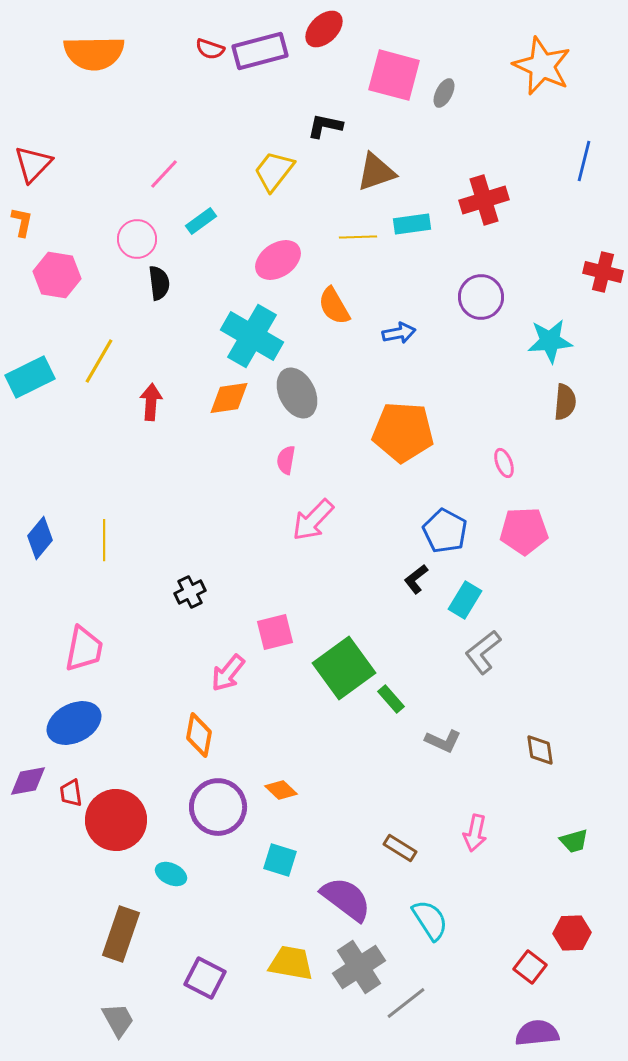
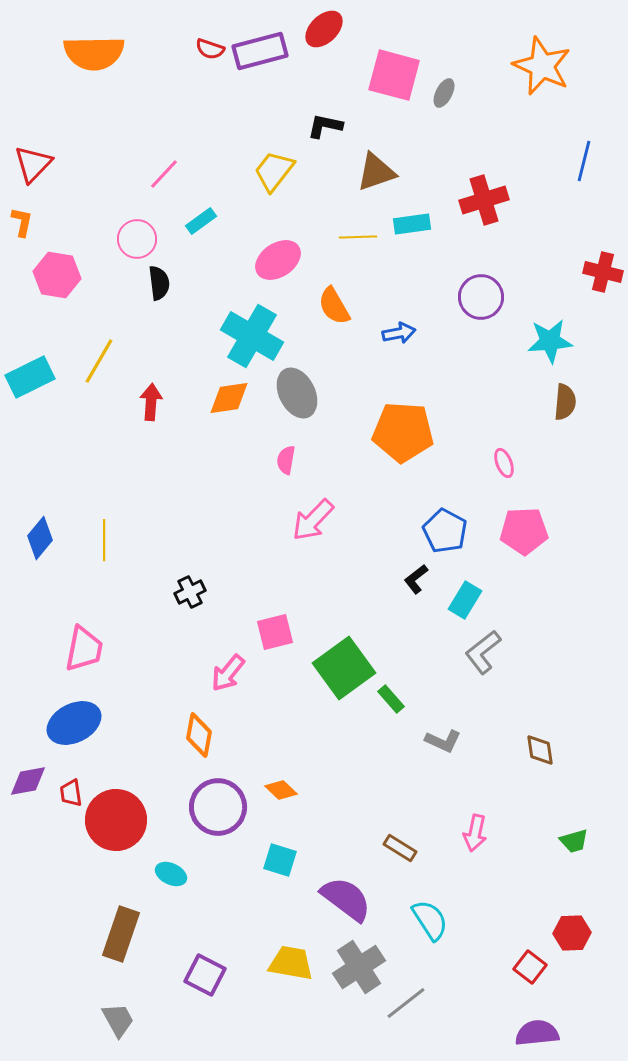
purple square at (205, 978): moved 3 px up
